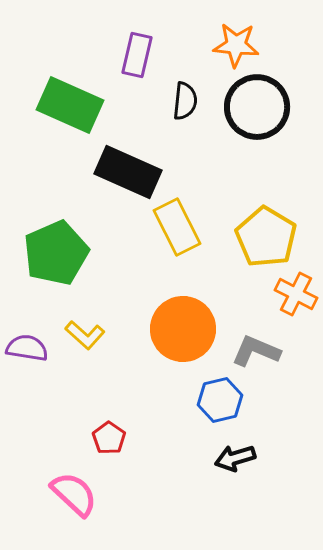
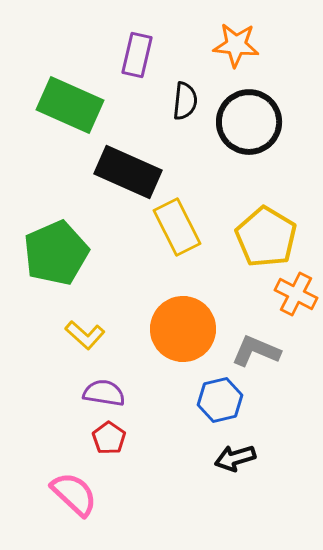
black circle: moved 8 px left, 15 px down
purple semicircle: moved 77 px right, 45 px down
